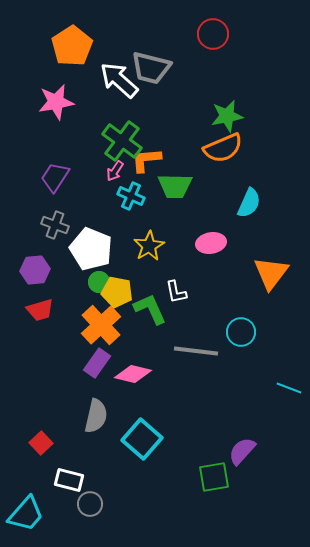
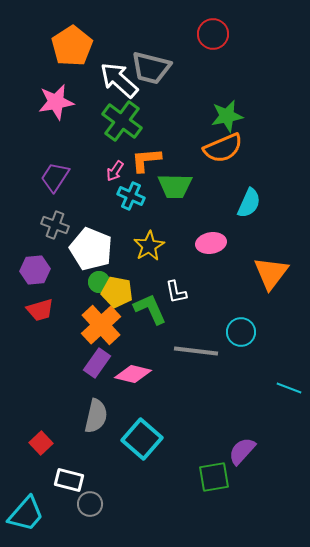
green cross: moved 20 px up
